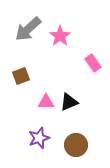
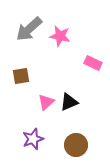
gray arrow: moved 1 px right
pink star: rotated 25 degrees counterclockwise
pink rectangle: rotated 30 degrees counterclockwise
brown square: rotated 12 degrees clockwise
pink triangle: rotated 42 degrees counterclockwise
purple star: moved 6 px left, 1 px down
